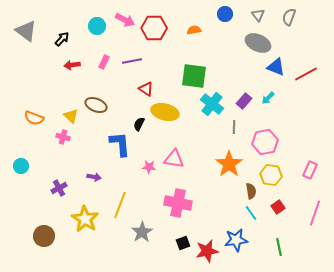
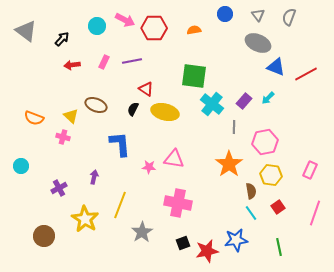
black semicircle at (139, 124): moved 6 px left, 15 px up
purple arrow at (94, 177): rotated 88 degrees counterclockwise
